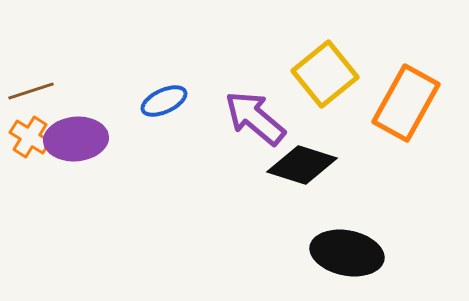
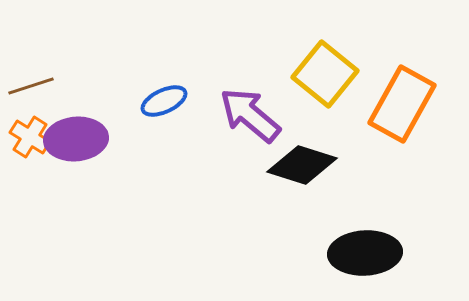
yellow square: rotated 12 degrees counterclockwise
brown line: moved 5 px up
orange rectangle: moved 4 px left, 1 px down
purple arrow: moved 5 px left, 3 px up
black ellipse: moved 18 px right; rotated 14 degrees counterclockwise
